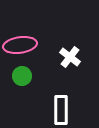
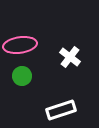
white rectangle: rotated 72 degrees clockwise
